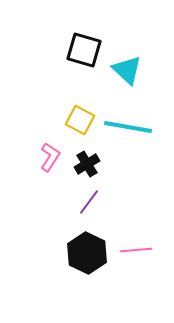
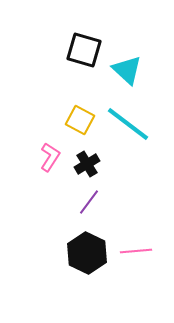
cyan line: moved 3 px up; rotated 27 degrees clockwise
pink line: moved 1 px down
